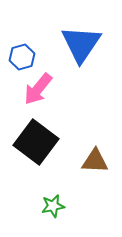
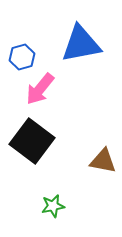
blue triangle: rotated 45 degrees clockwise
pink arrow: moved 2 px right
black square: moved 4 px left, 1 px up
brown triangle: moved 8 px right; rotated 8 degrees clockwise
